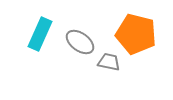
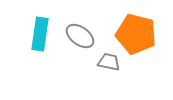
cyan rectangle: rotated 16 degrees counterclockwise
gray ellipse: moved 6 px up
